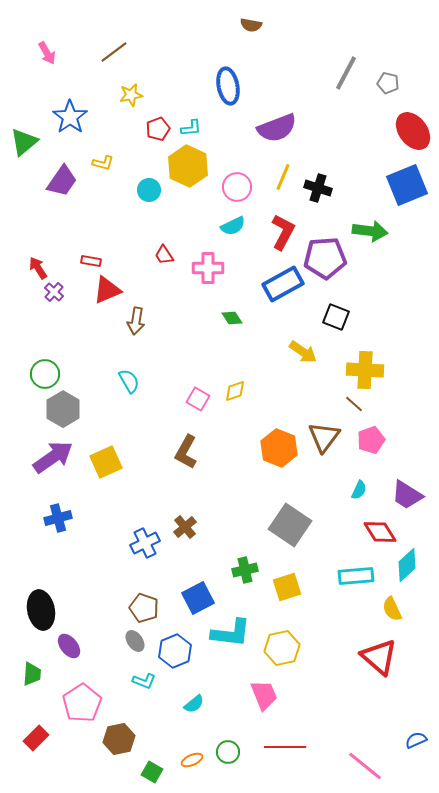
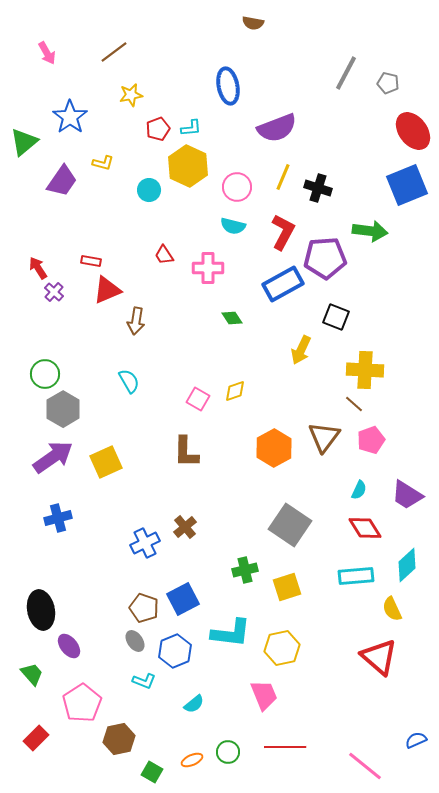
brown semicircle at (251, 25): moved 2 px right, 2 px up
cyan semicircle at (233, 226): rotated 40 degrees clockwise
yellow arrow at (303, 352): moved 2 px left, 2 px up; rotated 80 degrees clockwise
orange hexagon at (279, 448): moved 5 px left; rotated 9 degrees clockwise
brown L-shape at (186, 452): rotated 28 degrees counterclockwise
red diamond at (380, 532): moved 15 px left, 4 px up
blue square at (198, 598): moved 15 px left, 1 px down
green trapezoid at (32, 674): rotated 45 degrees counterclockwise
